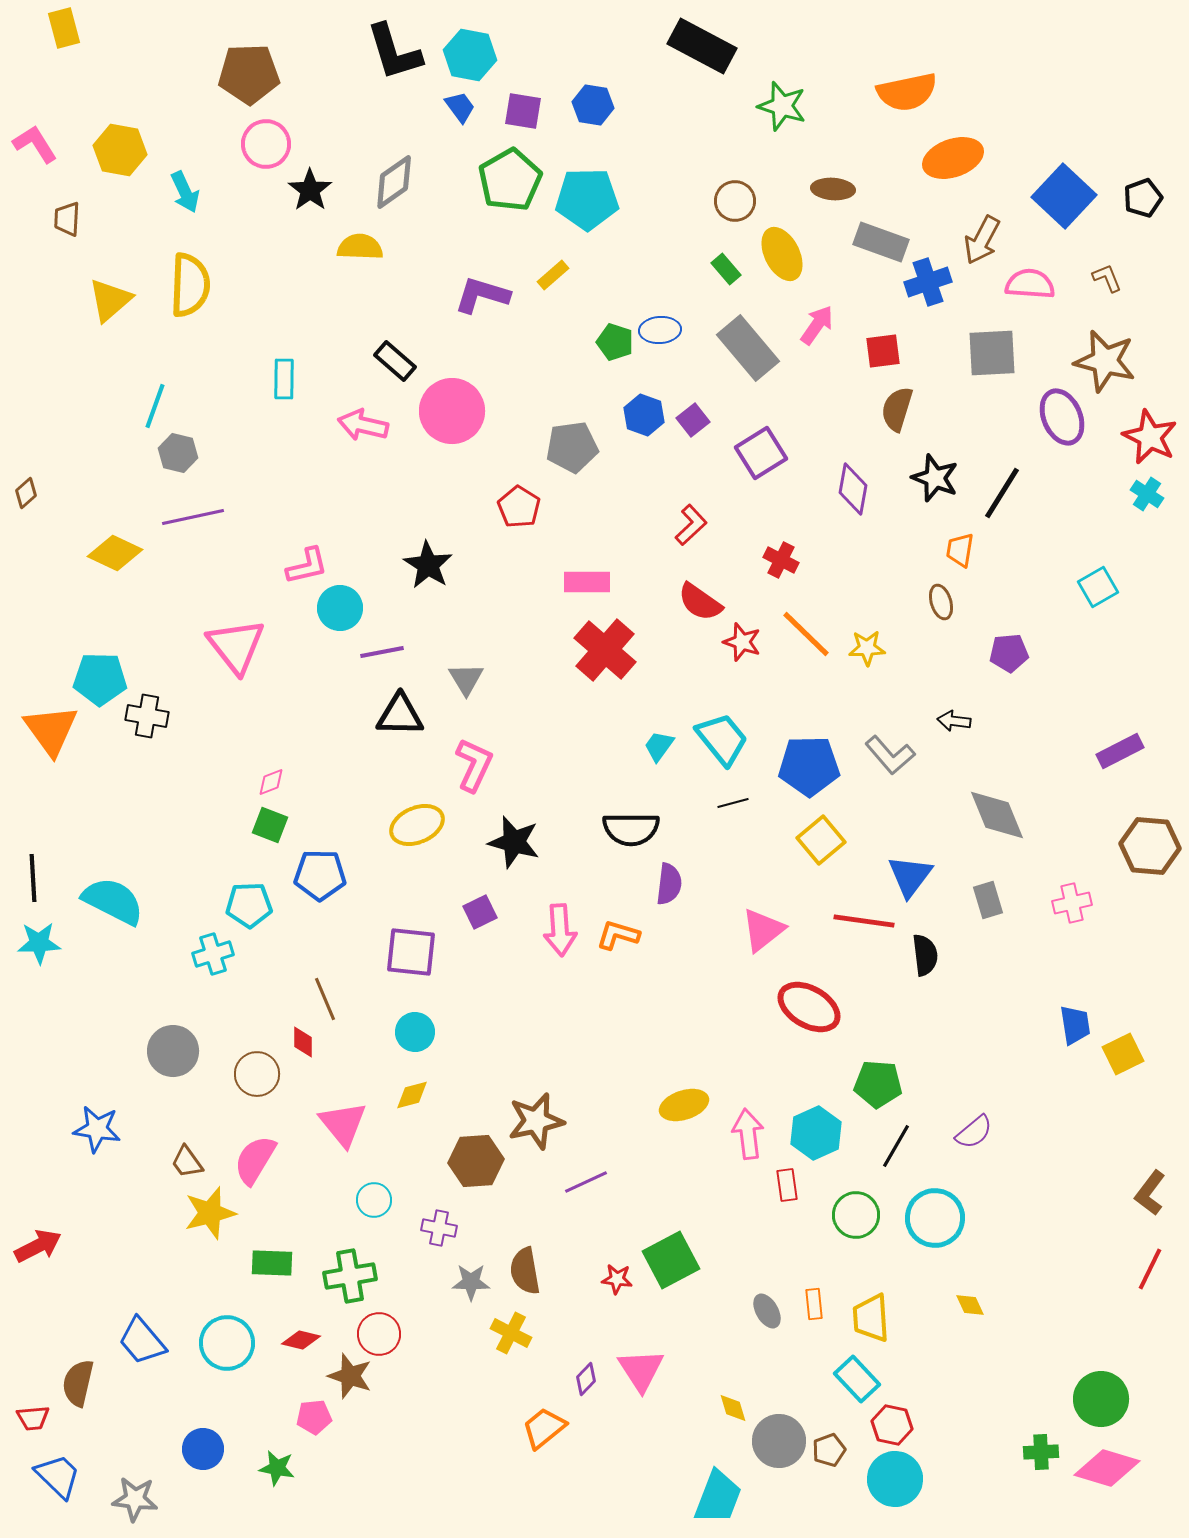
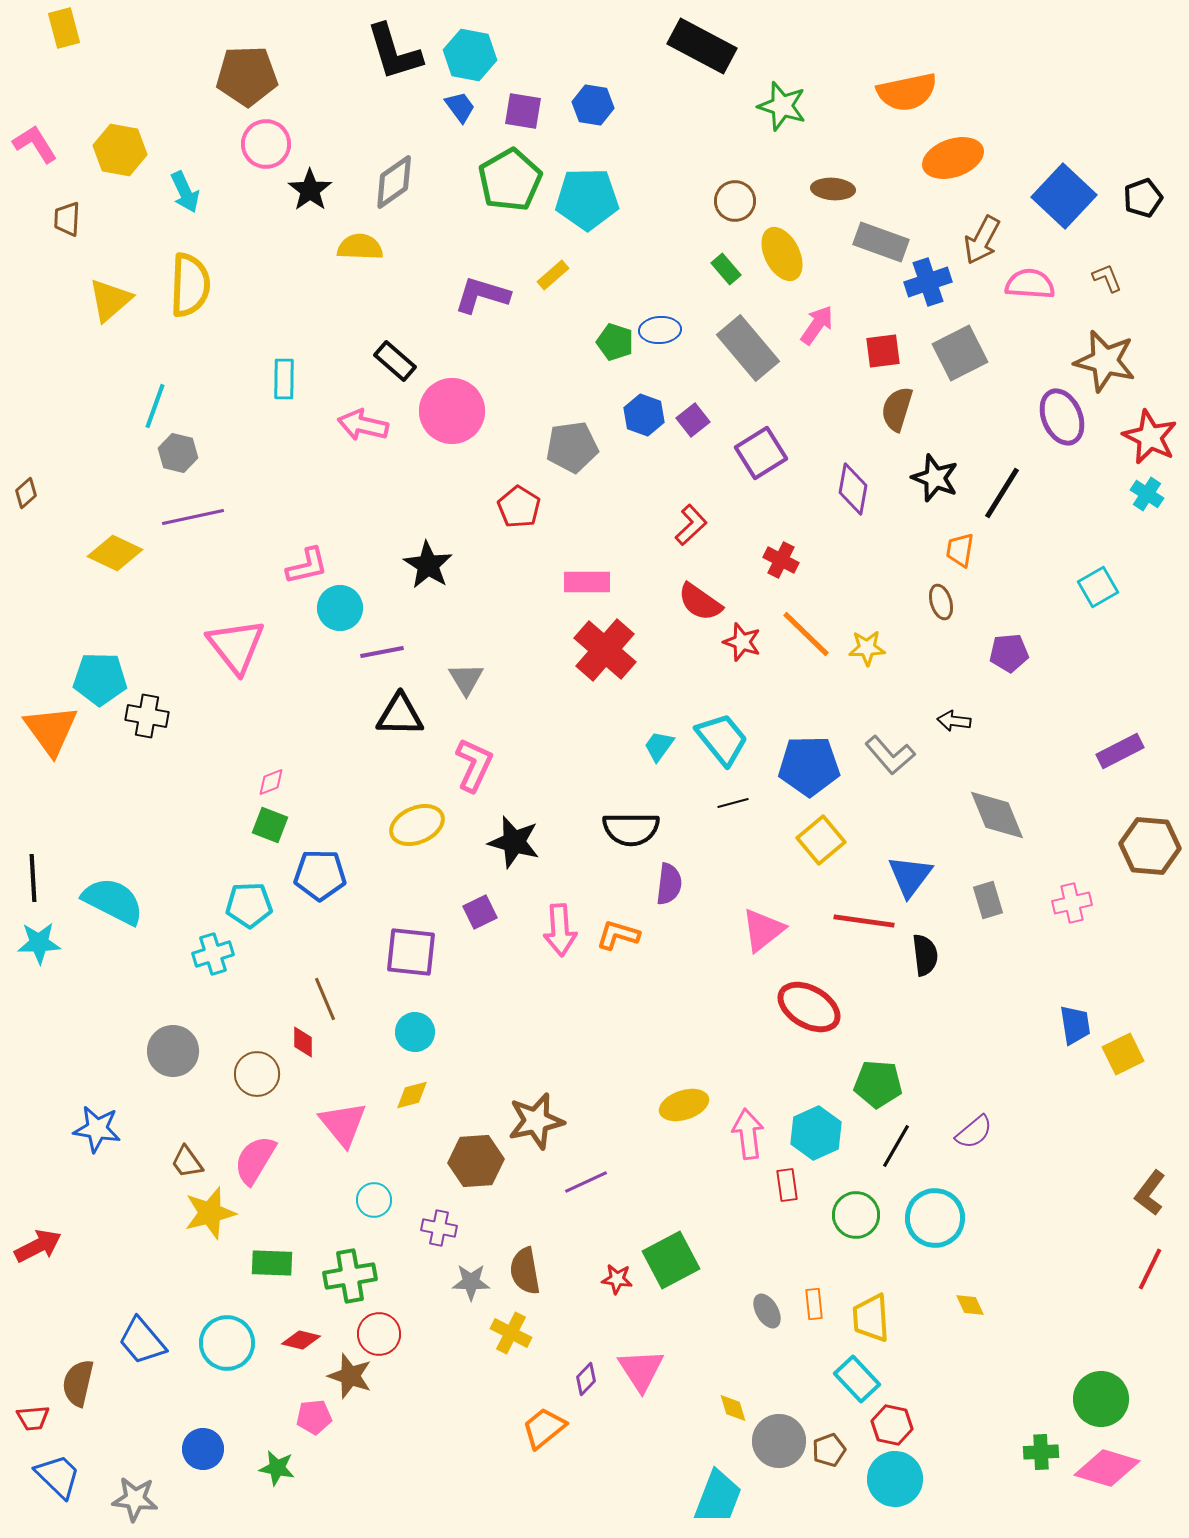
brown pentagon at (249, 74): moved 2 px left, 2 px down
gray square at (992, 353): moved 32 px left; rotated 24 degrees counterclockwise
